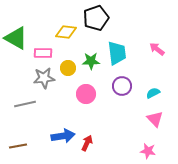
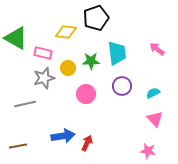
pink rectangle: rotated 12 degrees clockwise
gray star: rotated 10 degrees counterclockwise
